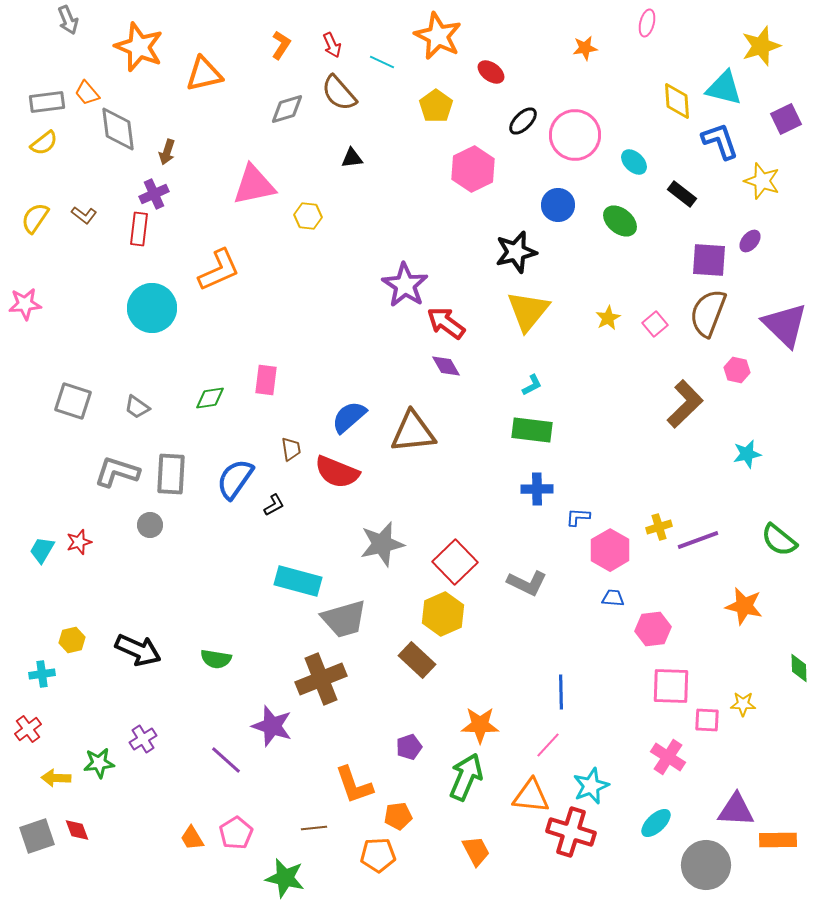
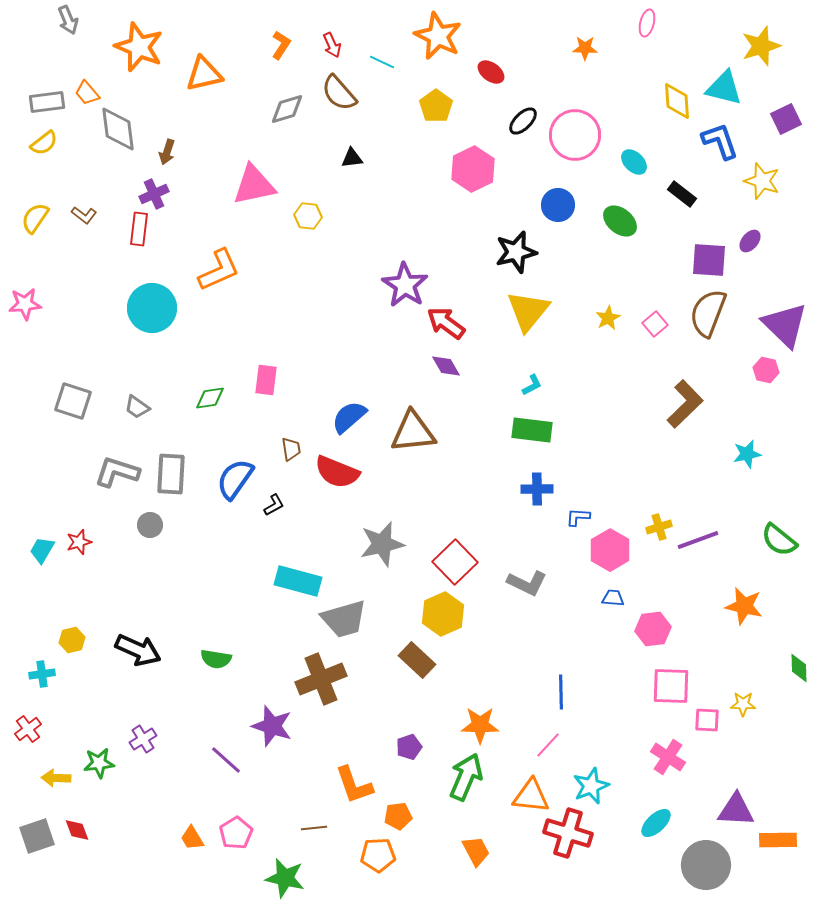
orange star at (585, 48): rotated 10 degrees clockwise
pink hexagon at (737, 370): moved 29 px right
red cross at (571, 832): moved 3 px left, 1 px down
